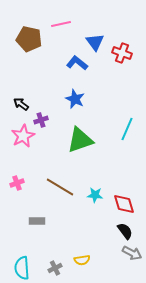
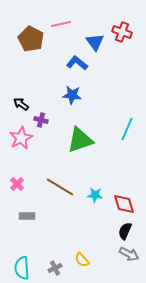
brown pentagon: moved 2 px right; rotated 15 degrees clockwise
red cross: moved 21 px up
blue star: moved 3 px left, 4 px up; rotated 18 degrees counterclockwise
purple cross: rotated 32 degrees clockwise
pink star: moved 2 px left, 2 px down
pink cross: moved 1 px down; rotated 24 degrees counterclockwise
gray rectangle: moved 10 px left, 5 px up
black semicircle: rotated 120 degrees counterclockwise
gray arrow: moved 3 px left, 1 px down
yellow semicircle: rotated 56 degrees clockwise
